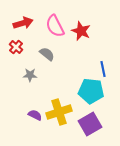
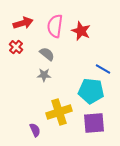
pink semicircle: rotated 35 degrees clockwise
blue line: rotated 49 degrees counterclockwise
gray star: moved 14 px right
purple semicircle: moved 15 px down; rotated 40 degrees clockwise
purple square: moved 4 px right, 1 px up; rotated 25 degrees clockwise
